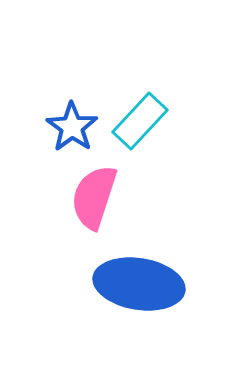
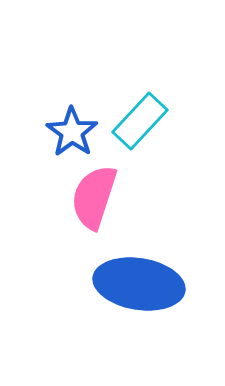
blue star: moved 5 px down
